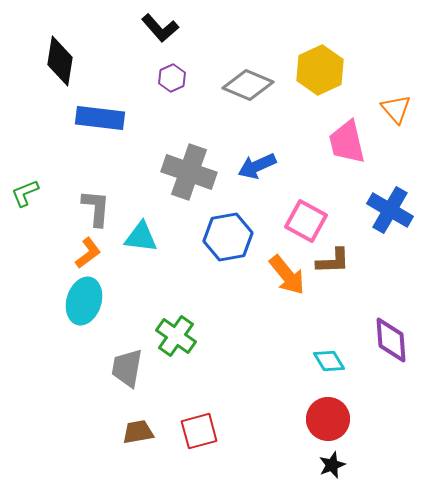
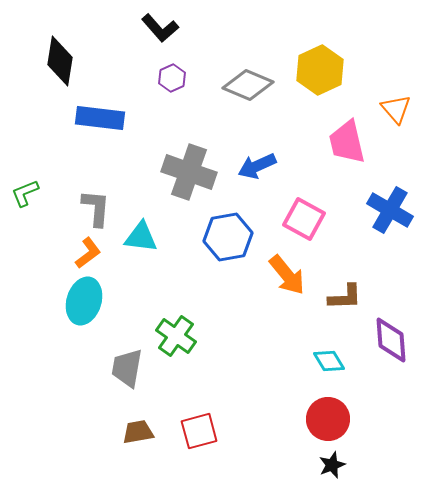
pink square: moved 2 px left, 2 px up
brown L-shape: moved 12 px right, 36 px down
